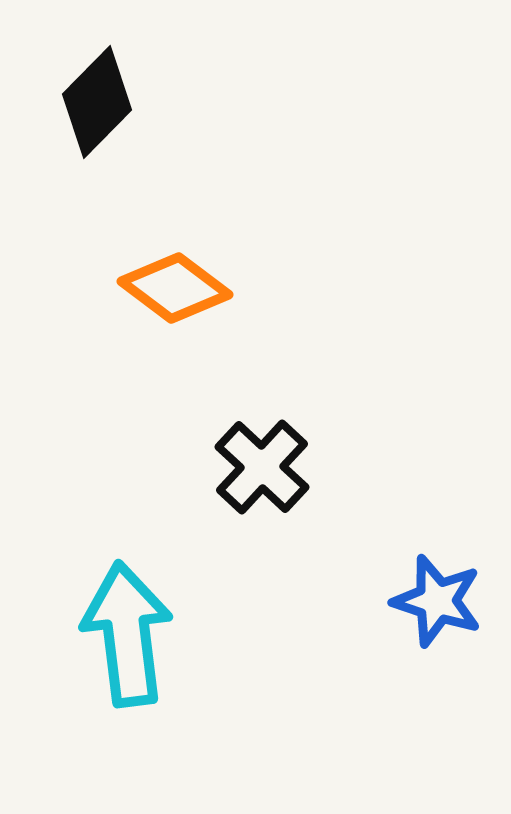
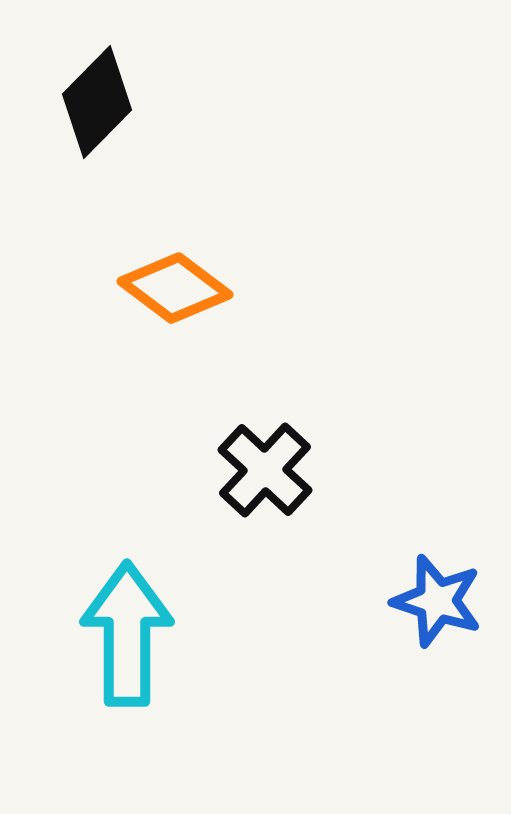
black cross: moved 3 px right, 3 px down
cyan arrow: rotated 7 degrees clockwise
